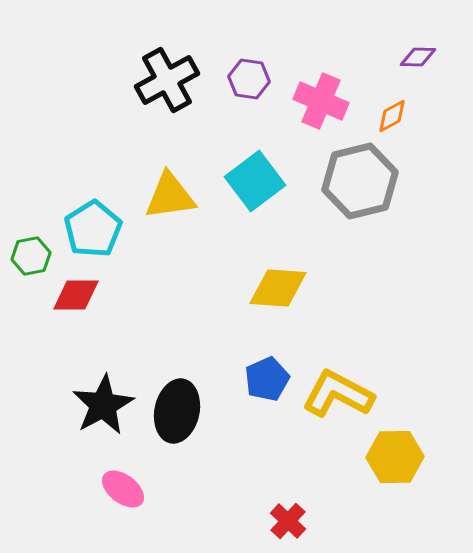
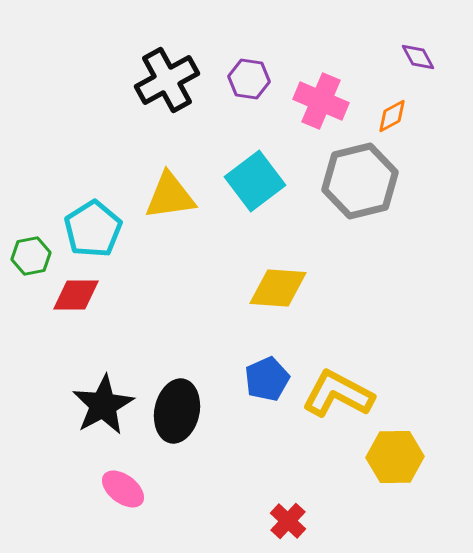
purple diamond: rotated 60 degrees clockwise
